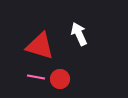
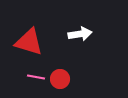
white arrow: moved 1 px right; rotated 105 degrees clockwise
red triangle: moved 11 px left, 4 px up
